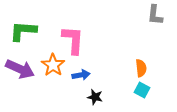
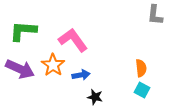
pink L-shape: rotated 40 degrees counterclockwise
